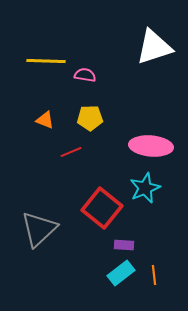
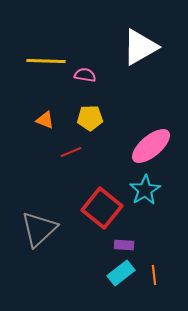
white triangle: moved 14 px left; rotated 12 degrees counterclockwise
pink ellipse: rotated 45 degrees counterclockwise
cyan star: moved 2 px down; rotated 8 degrees counterclockwise
